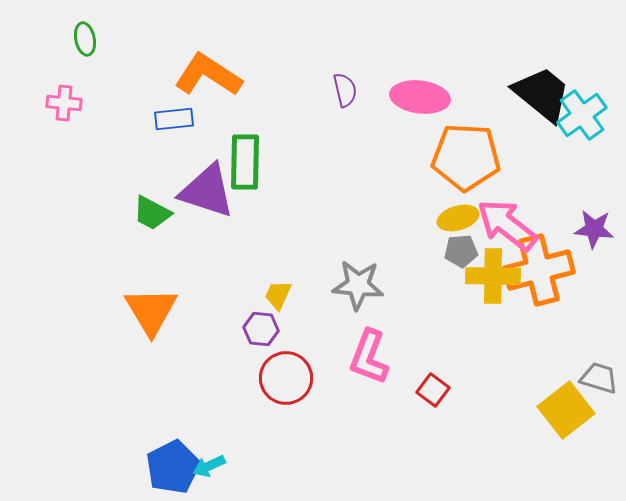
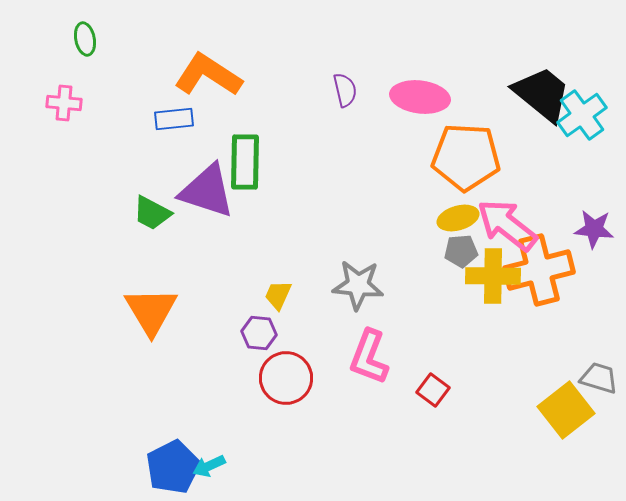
purple hexagon: moved 2 px left, 4 px down
